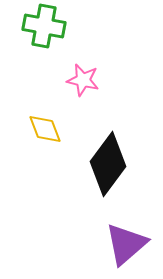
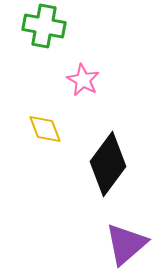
pink star: rotated 16 degrees clockwise
